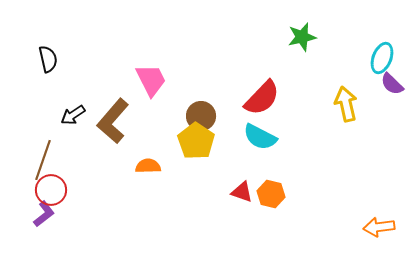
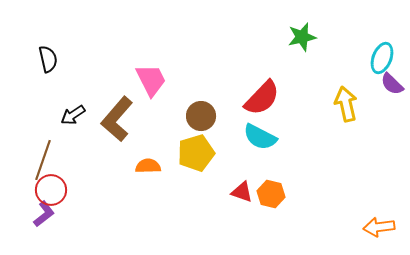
brown L-shape: moved 4 px right, 2 px up
yellow pentagon: moved 12 px down; rotated 21 degrees clockwise
